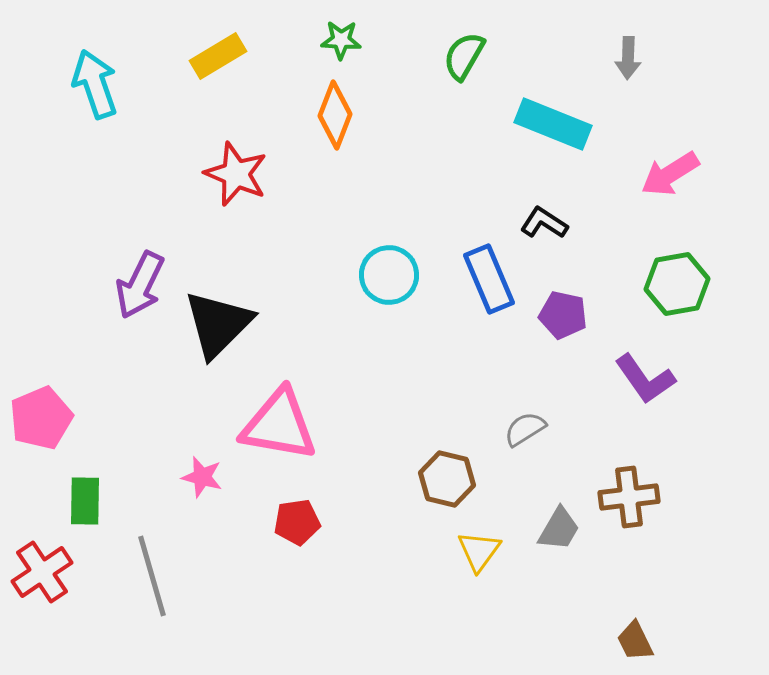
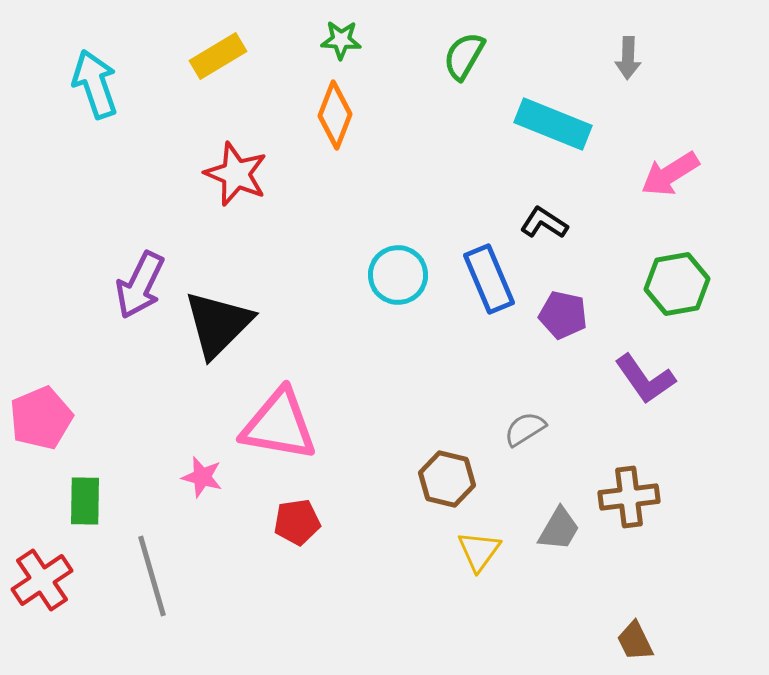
cyan circle: moved 9 px right
red cross: moved 8 px down
